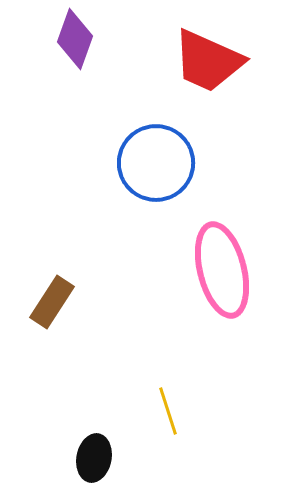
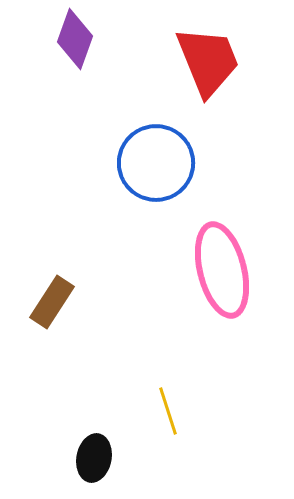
red trapezoid: rotated 136 degrees counterclockwise
